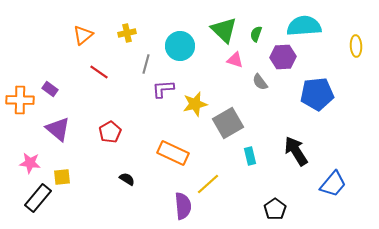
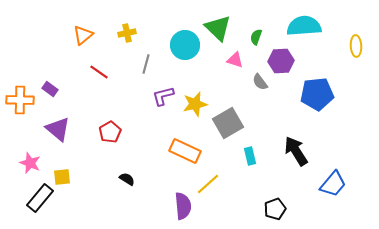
green triangle: moved 6 px left, 2 px up
green semicircle: moved 3 px down
cyan circle: moved 5 px right, 1 px up
purple hexagon: moved 2 px left, 4 px down
purple L-shape: moved 7 px down; rotated 10 degrees counterclockwise
orange rectangle: moved 12 px right, 2 px up
pink star: rotated 15 degrees clockwise
black rectangle: moved 2 px right
black pentagon: rotated 15 degrees clockwise
